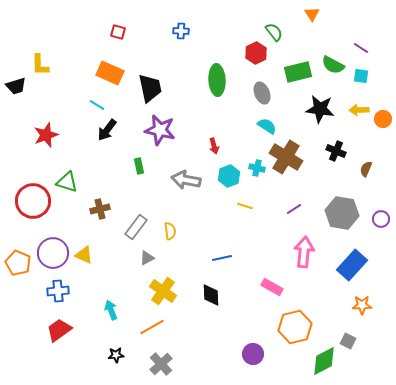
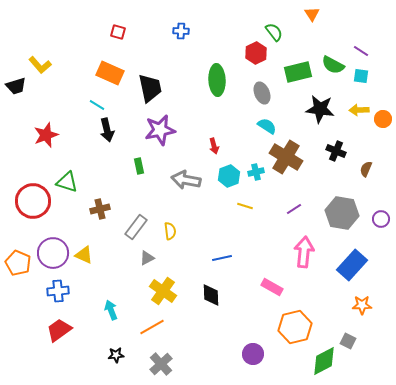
purple line at (361, 48): moved 3 px down
yellow L-shape at (40, 65): rotated 40 degrees counterclockwise
black arrow at (107, 130): rotated 50 degrees counterclockwise
purple star at (160, 130): rotated 24 degrees counterclockwise
cyan cross at (257, 168): moved 1 px left, 4 px down; rotated 28 degrees counterclockwise
